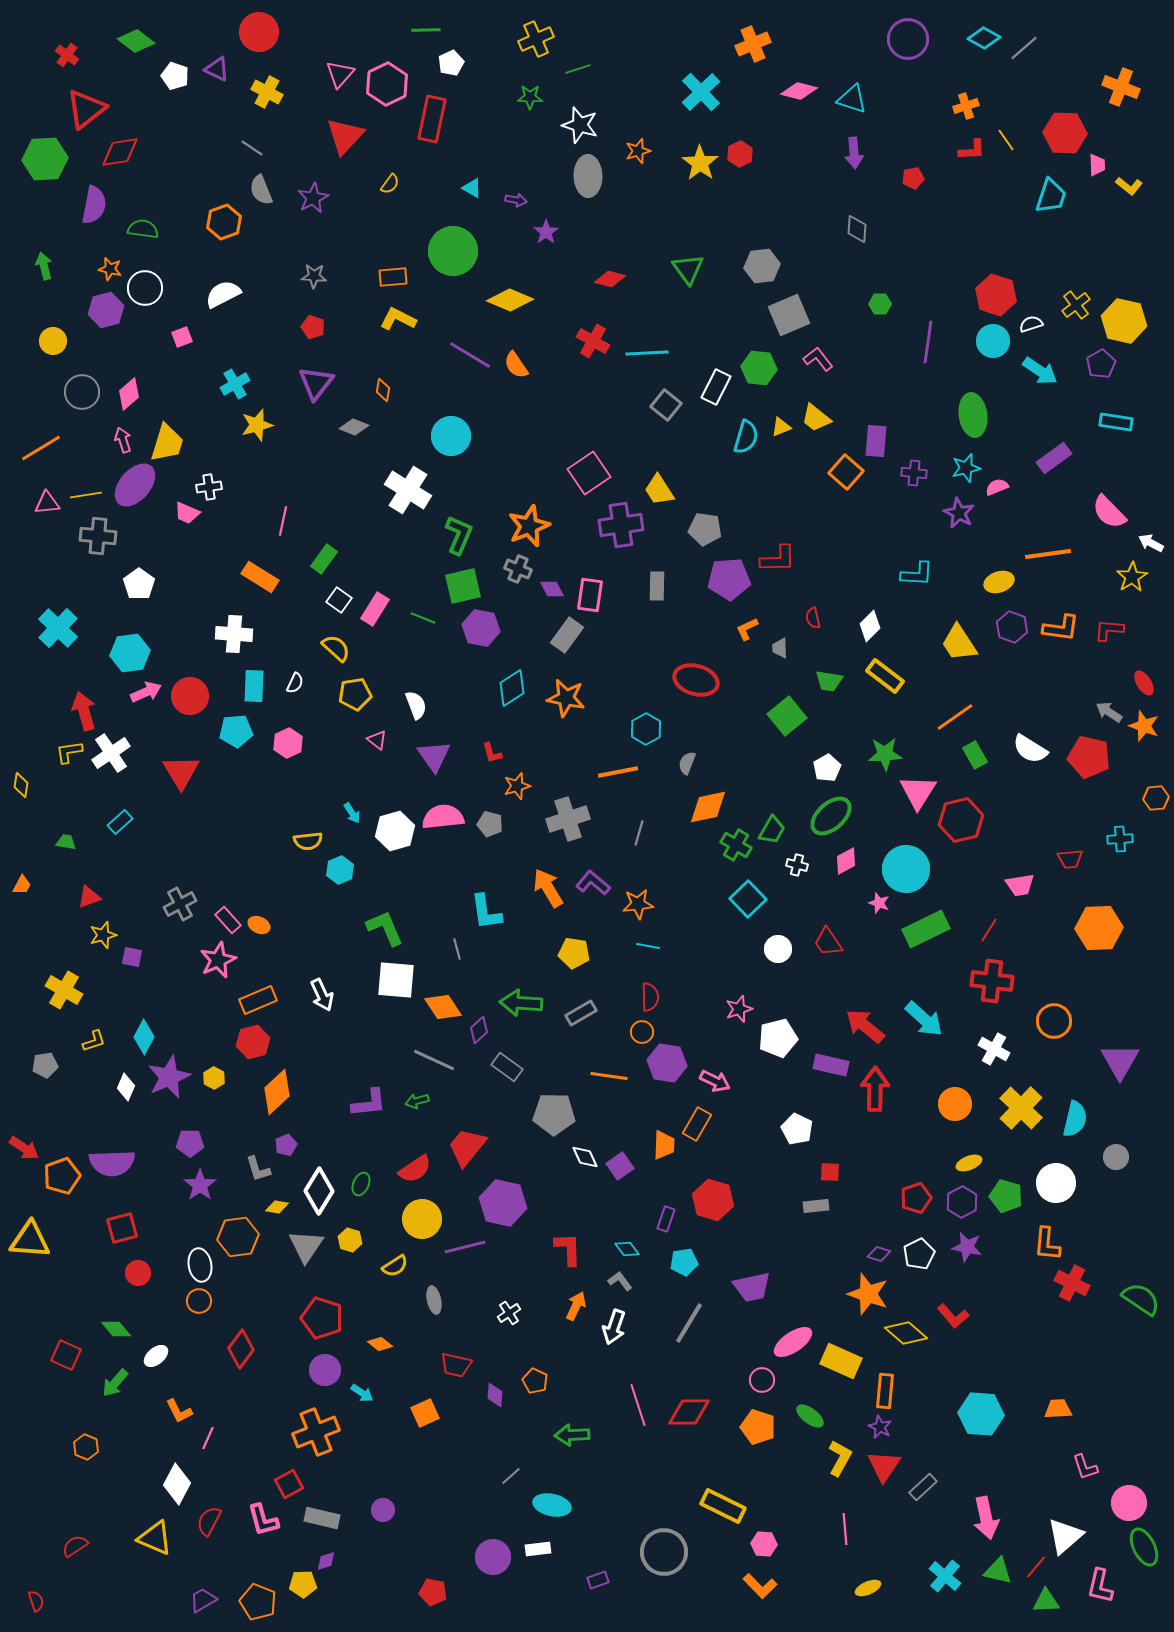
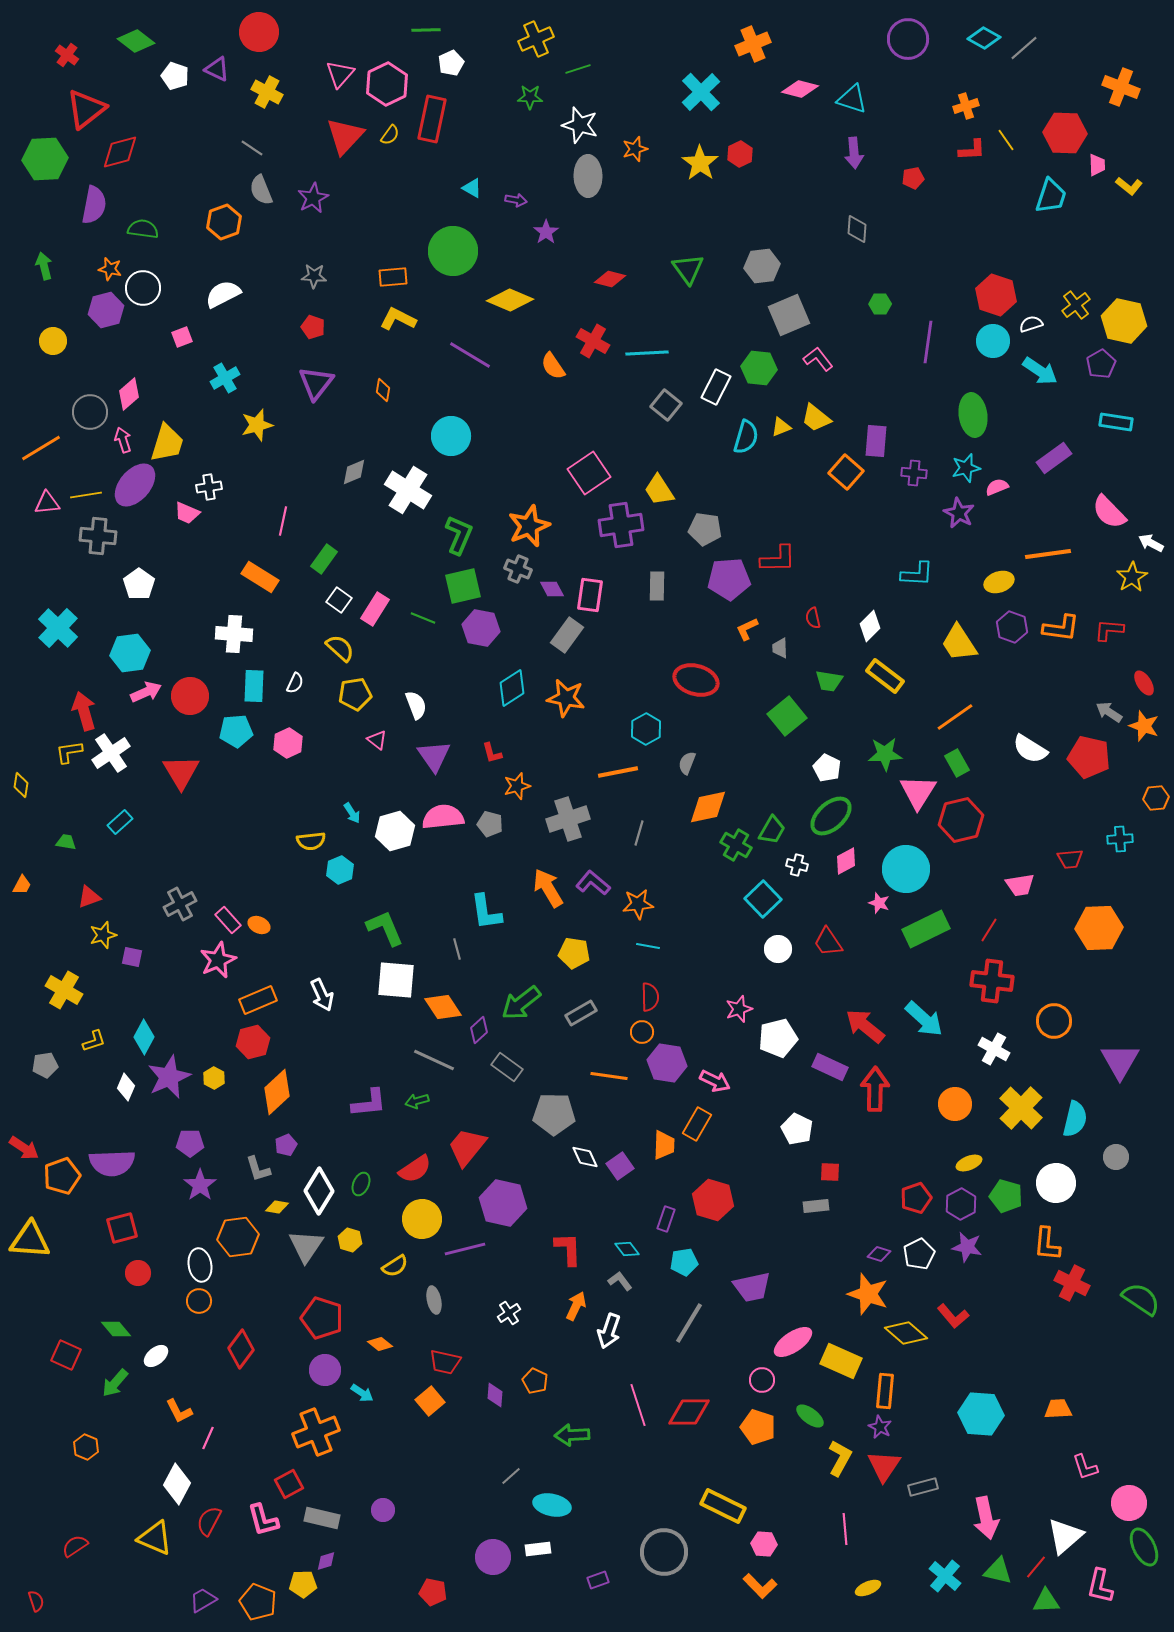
pink diamond at (799, 91): moved 1 px right, 2 px up
orange star at (638, 151): moved 3 px left, 2 px up
red diamond at (120, 152): rotated 6 degrees counterclockwise
yellow semicircle at (390, 184): moved 49 px up
white circle at (145, 288): moved 2 px left
orange semicircle at (516, 365): moved 37 px right, 1 px down
cyan cross at (235, 384): moved 10 px left, 6 px up
gray circle at (82, 392): moved 8 px right, 20 px down
gray diamond at (354, 427): moved 45 px down; rotated 44 degrees counterclockwise
yellow semicircle at (336, 648): moved 4 px right
green rectangle at (975, 755): moved 18 px left, 8 px down
white pentagon at (827, 768): rotated 16 degrees counterclockwise
yellow semicircle at (308, 841): moved 3 px right
cyan square at (748, 899): moved 15 px right
green arrow at (521, 1003): rotated 42 degrees counterclockwise
purple rectangle at (831, 1065): moved 1 px left, 2 px down; rotated 12 degrees clockwise
purple hexagon at (962, 1202): moved 1 px left, 2 px down
purple line at (465, 1247): moved 2 px down
white arrow at (614, 1327): moved 5 px left, 4 px down
red trapezoid at (456, 1365): moved 11 px left, 3 px up
orange square at (425, 1413): moved 5 px right, 12 px up; rotated 16 degrees counterclockwise
gray rectangle at (923, 1487): rotated 28 degrees clockwise
